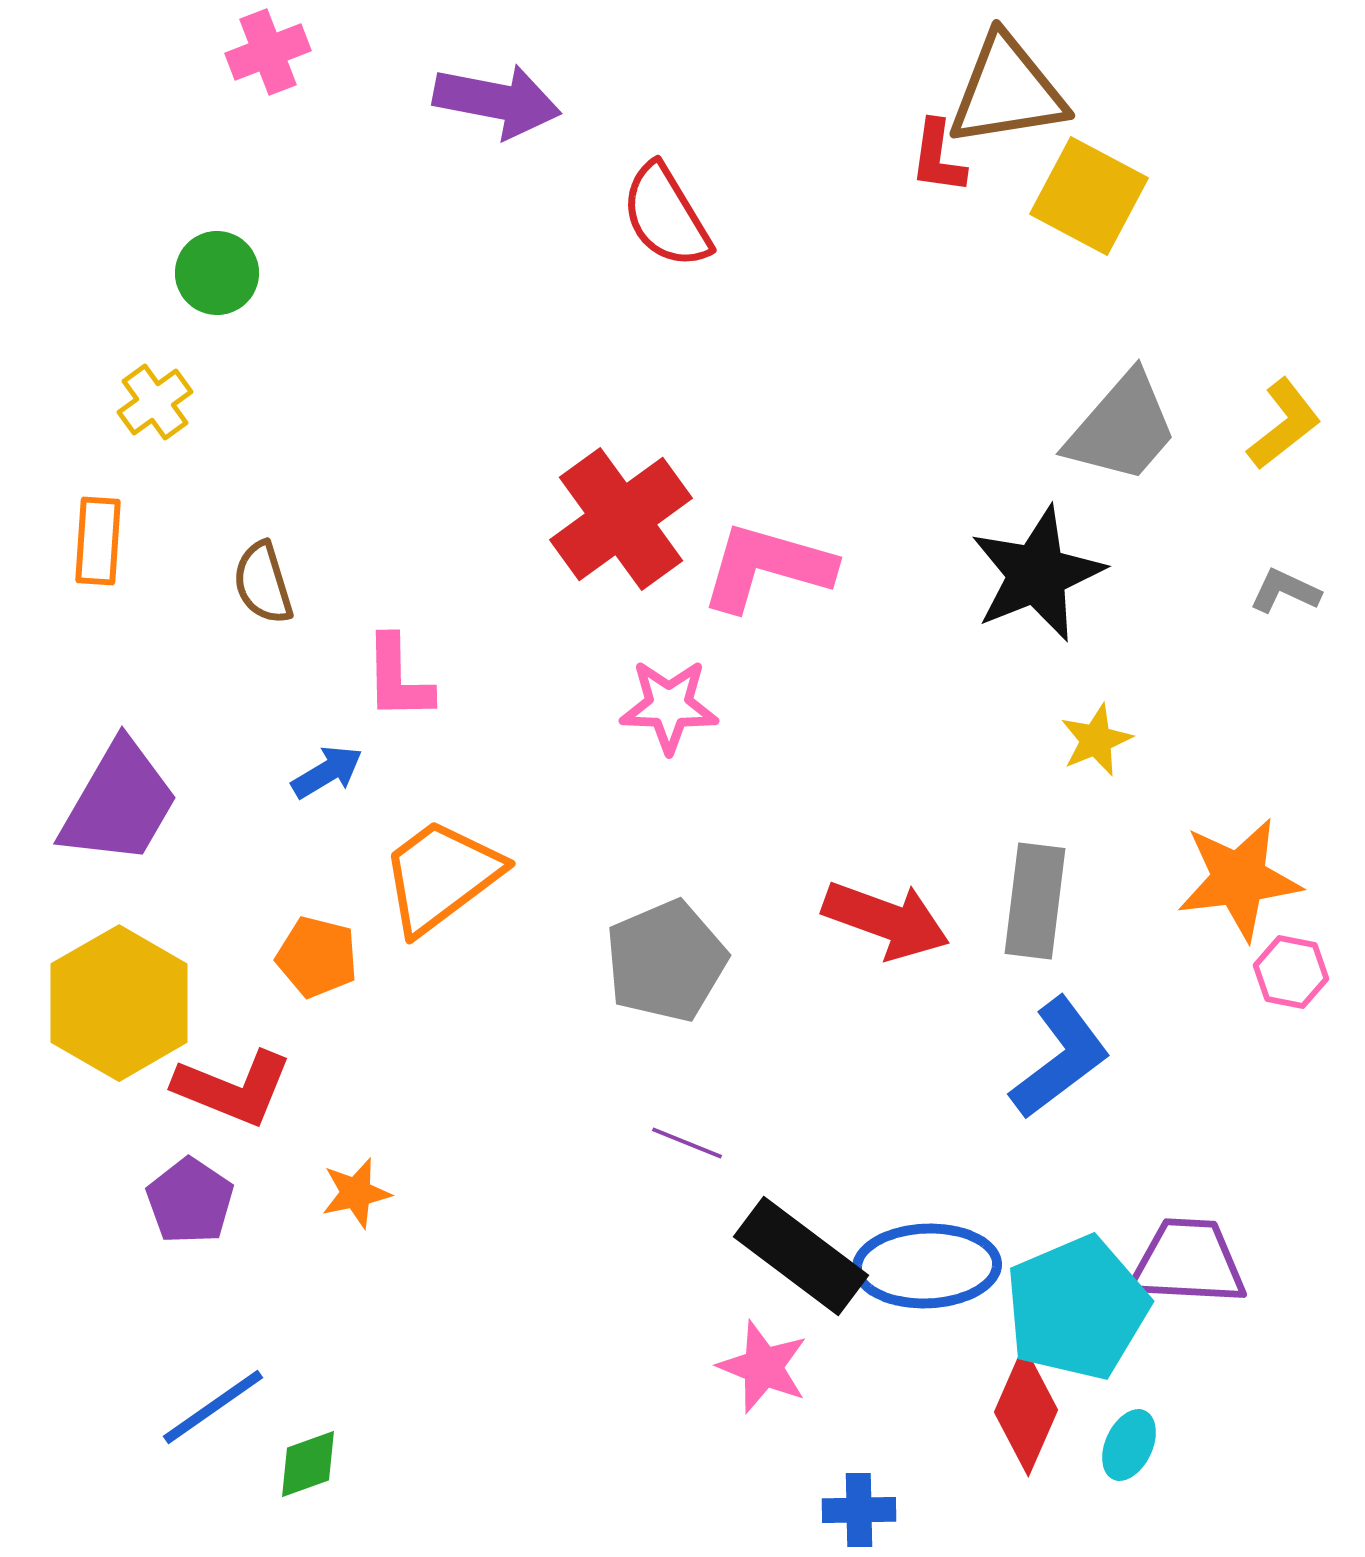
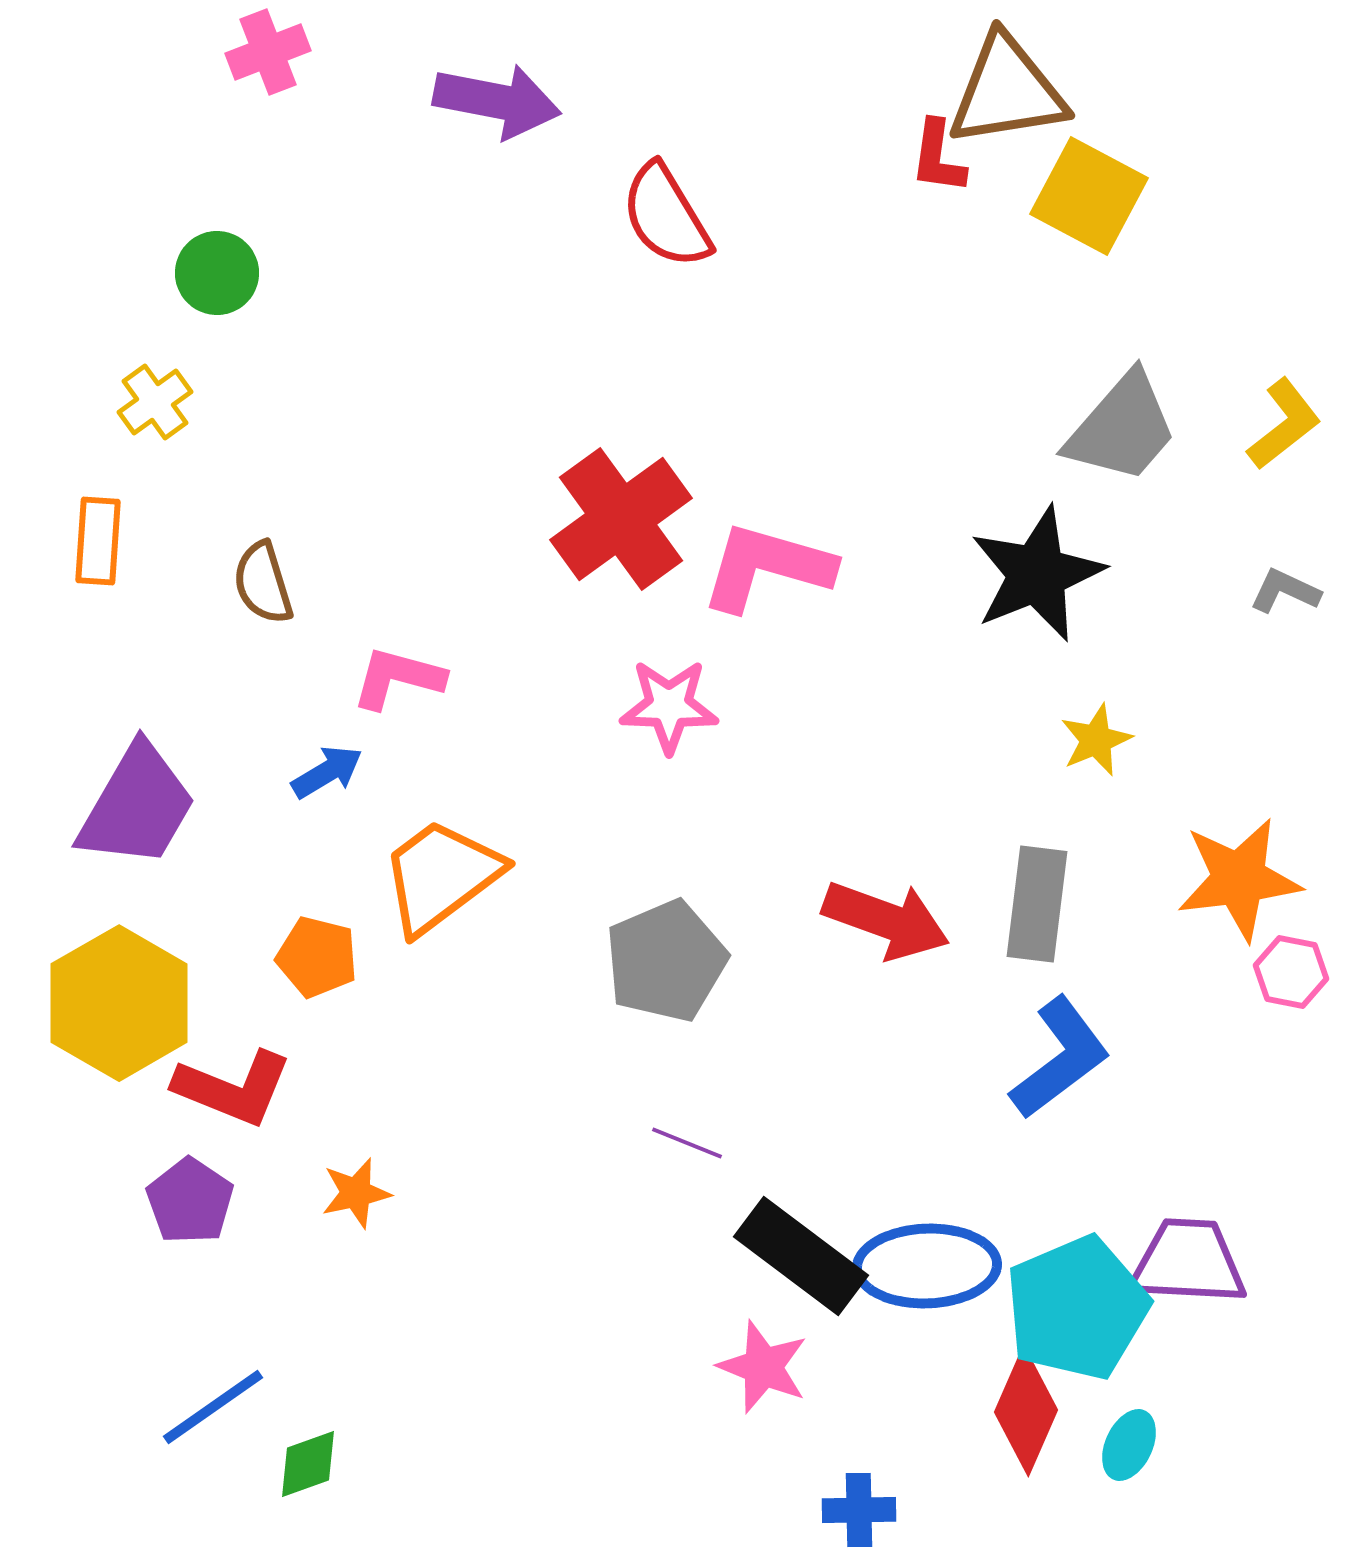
pink L-shape at (398, 678): rotated 106 degrees clockwise
purple trapezoid at (119, 803): moved 18 px right, 3 px down
gray rectangle at (1035, 901): moved 2 px right, 3 px down
